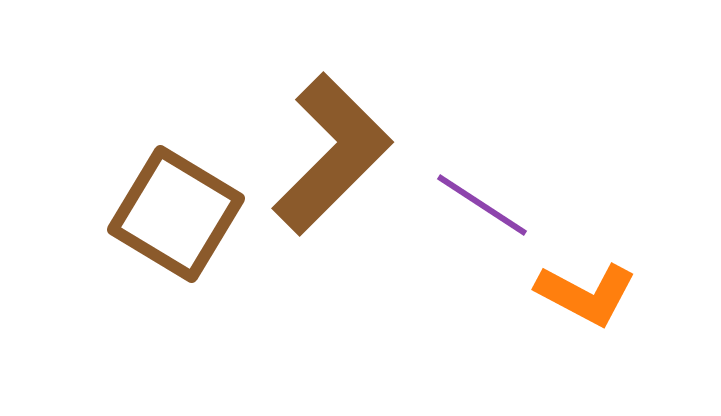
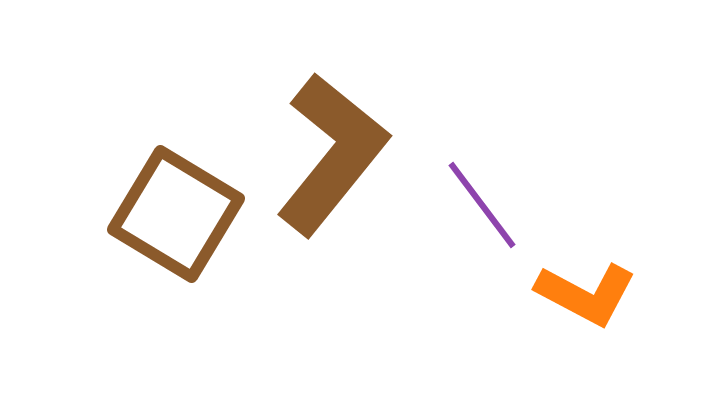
brown L-shape: rotated 6 degrees counterclockwise
purple line: rotated 20 degrees clockwise
